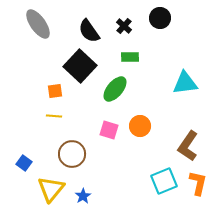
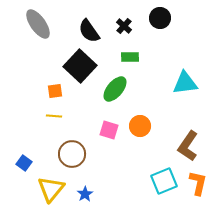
blue star: moved 2 px right, 2 px up
